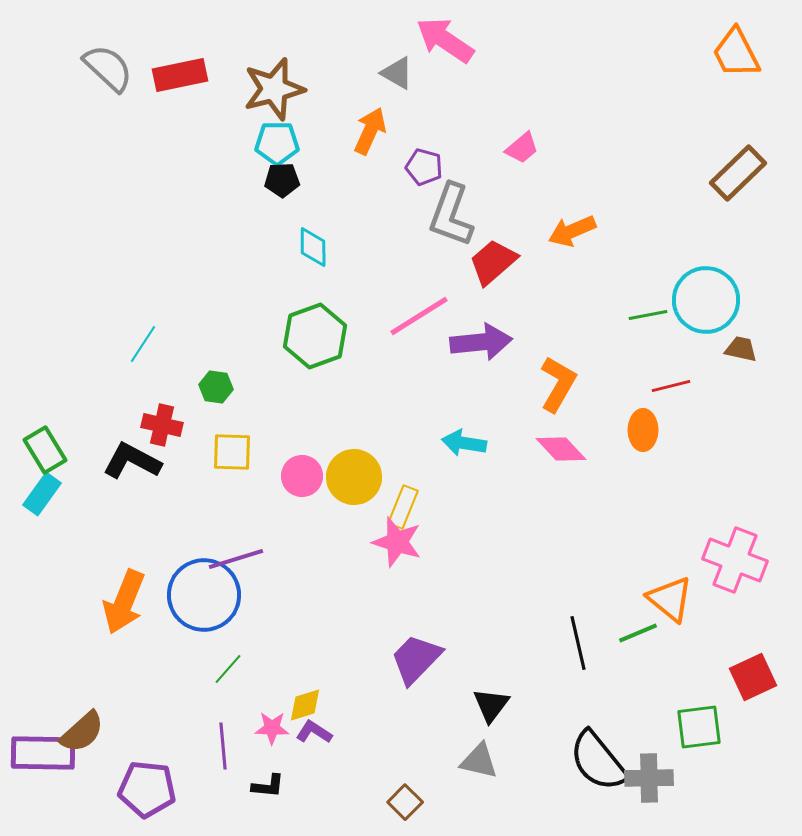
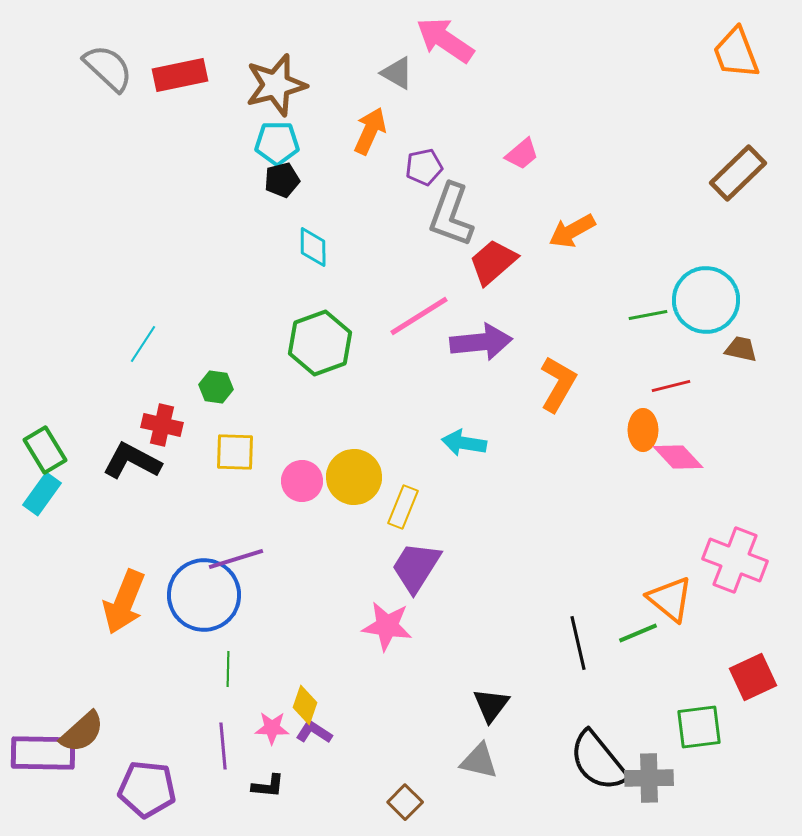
orange trapezoid at (736, 53): rotated 6 degrees clockwise
brown star at (274, 89): moved 2 px right, 4 px up
pink trapezoid at (522, 148): moved 6 px down
purple pentagon at (424, 167): rotated 27 degrees counterclockwise
black pentagon at (282, 180): rotated 12 degrees counterclockwise
orange arrow at (572, 231): rotated 6 degrees counterclockwise
green hexagon at (315, 336): moved 5 px right, 7 px down
pink diamond at (561, 449): moved 117 px right, 8 px down
yellow square at (232, 452): moved 3 px right
pink circle at (302, 476): moved 5 px down
pink star at (397, 542): moved 10 px left, 84 px down; rotated 9 degrees counterclockwise
purple trapezoid at (416, 659): moved 92 px up; rotated 12 degrees counterclockwise
green line at (228, 669): rotated 40 degrees counterclockwise
yellow diamond at (305, 705): rotated 54 degrees counterclockwise
